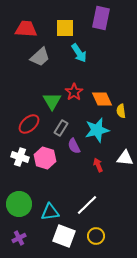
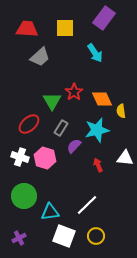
purple rectangle: moved 3 px right; rotated 25 degrees clockwise
red trapezoid: moved 1 px right
cyan arrow: moved 16 px right
purple semicircle: rotated 70 degrees clockwise
green circle: moved 5 px right, 8 px up
